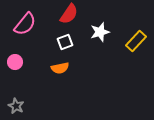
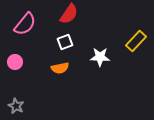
white star: moved 25 px down; rotated 18 degrees clockwise
